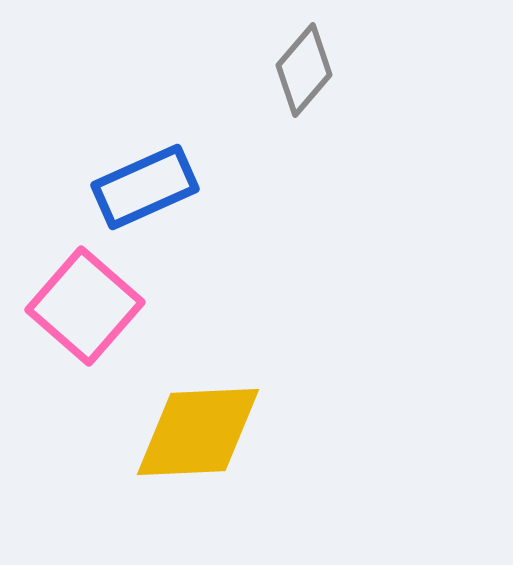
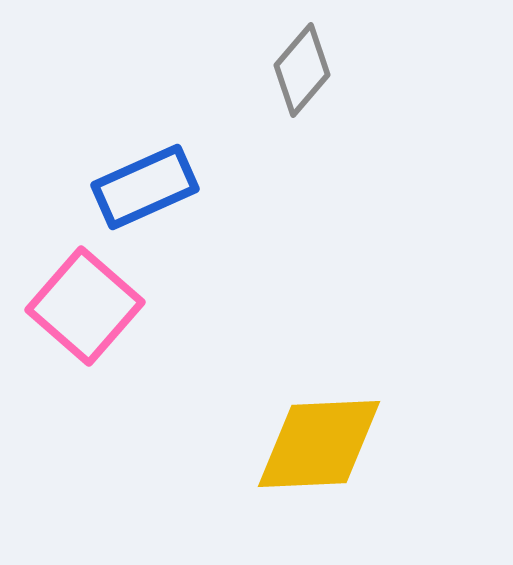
gray diamond: moved 2 px left
yellow diamond: moved 121 px right, 12 px down
